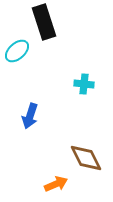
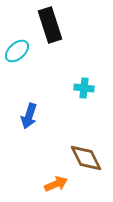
black rectangle: moved 6 px right, 3 px down
cyan cross: moved 4 px down
blue arrow: moved 1 px left
